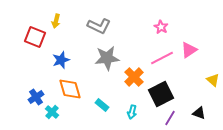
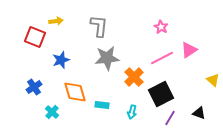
yellow arrow: rotated 112 degrees counterclockwise
gray L-shape: rotated 110 degrees counterclockwise
orange diamond: moved 5 px right, 3 px down
blue cross: moved 2 px left, 10 px up
cyan rectangle: rotated 32 degrees counterclockwise
